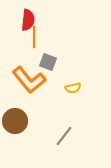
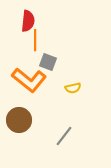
red semicircle: moved 1 px down
orange line: moved 1 px right, 3 px down
orange L-shape: rotated 12 degrees counterclockwise
brown circle: moved 4 px right, 1 px up
